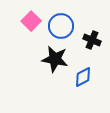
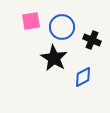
pink square: rotated 36 degrees clockwise
blue circle: moved 1 px right, 1 px down
black star: moved 1 px left, 1 px up; rotated 20 degrees clockwise
